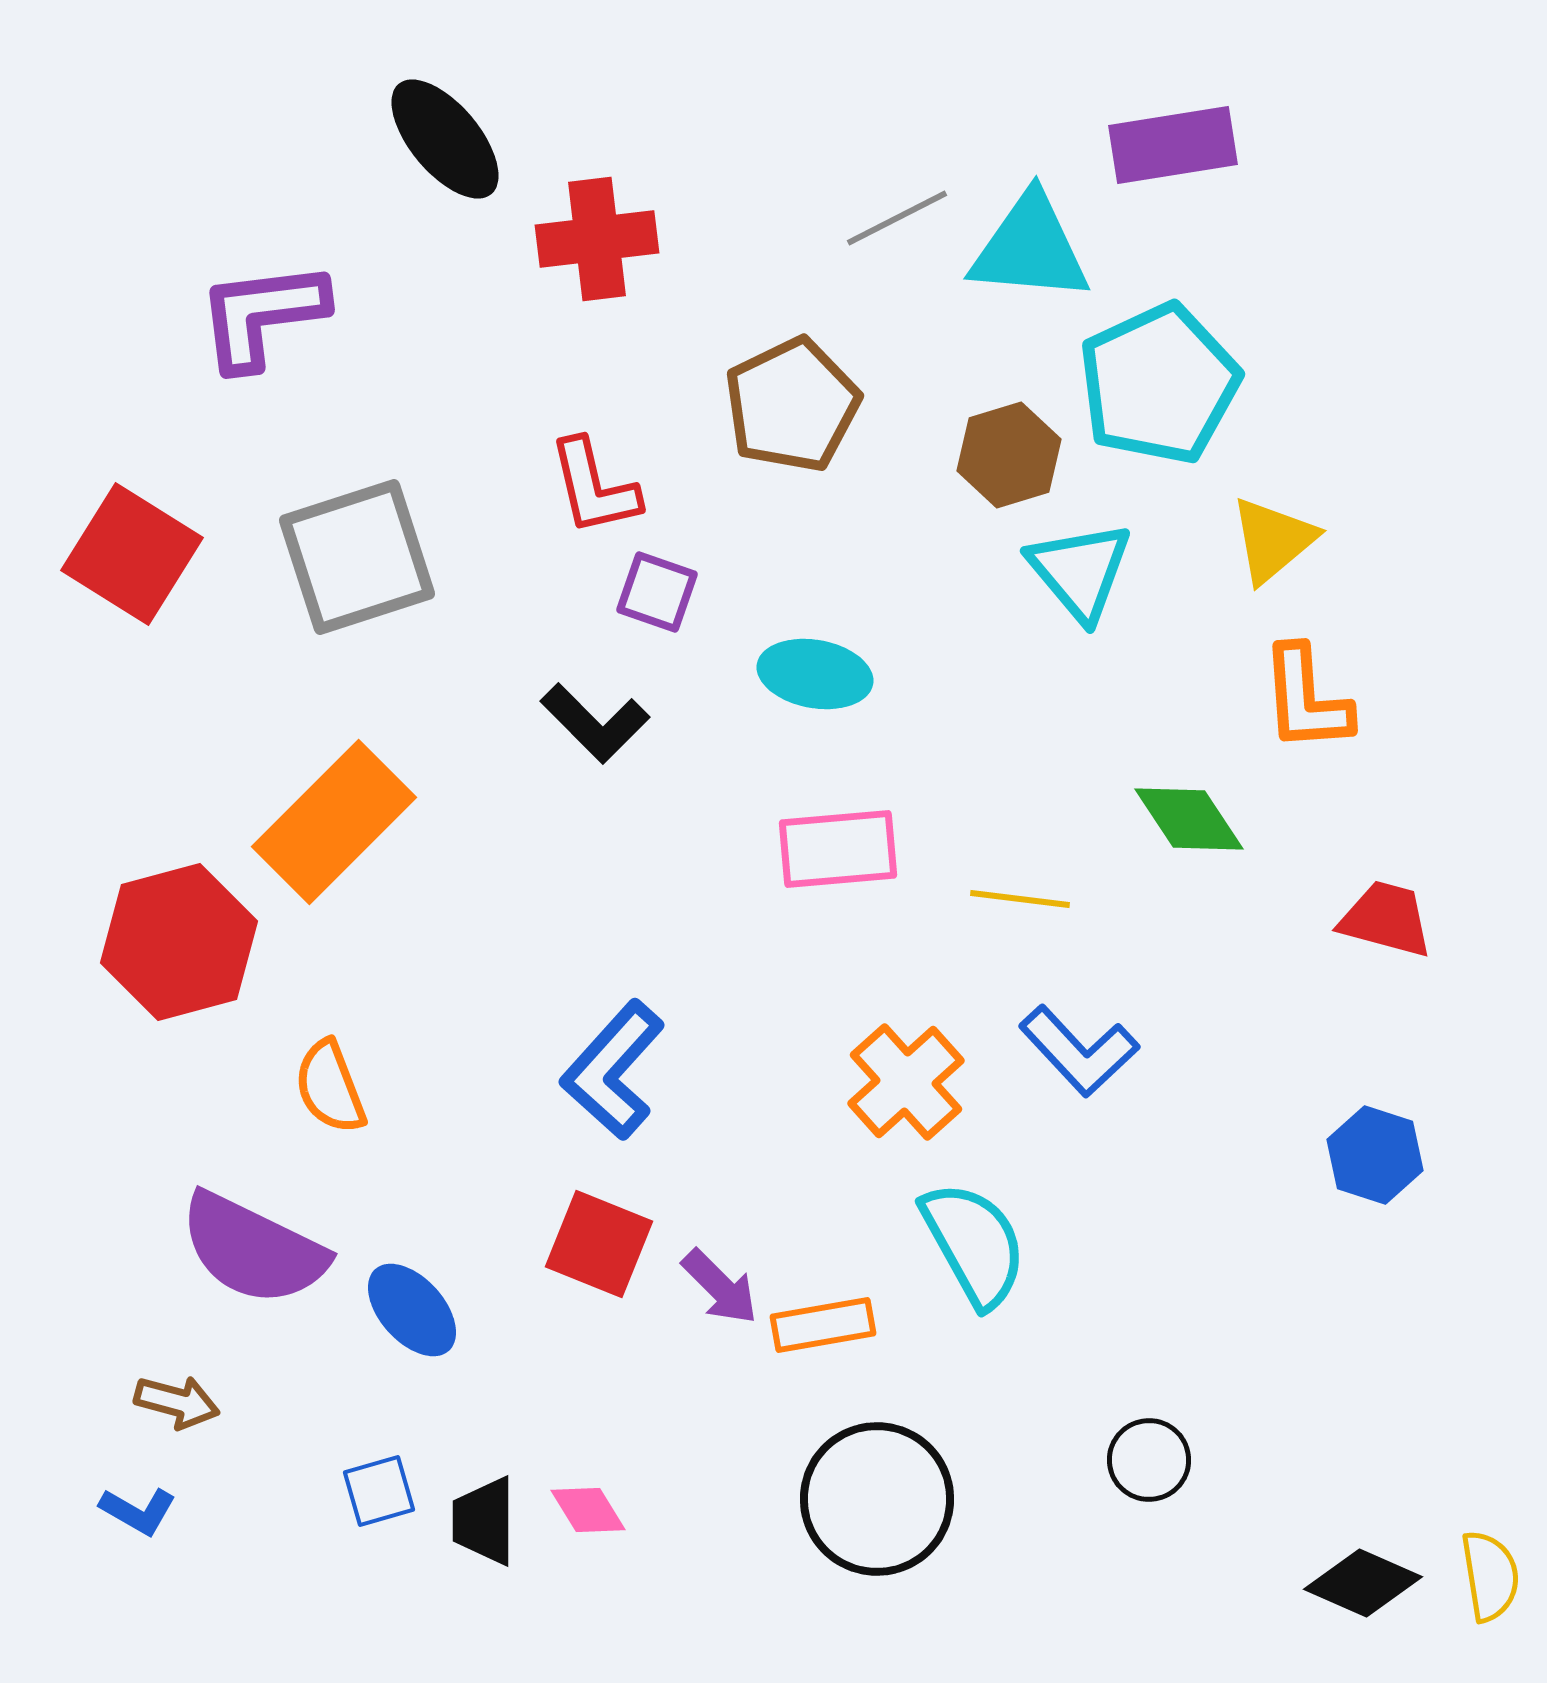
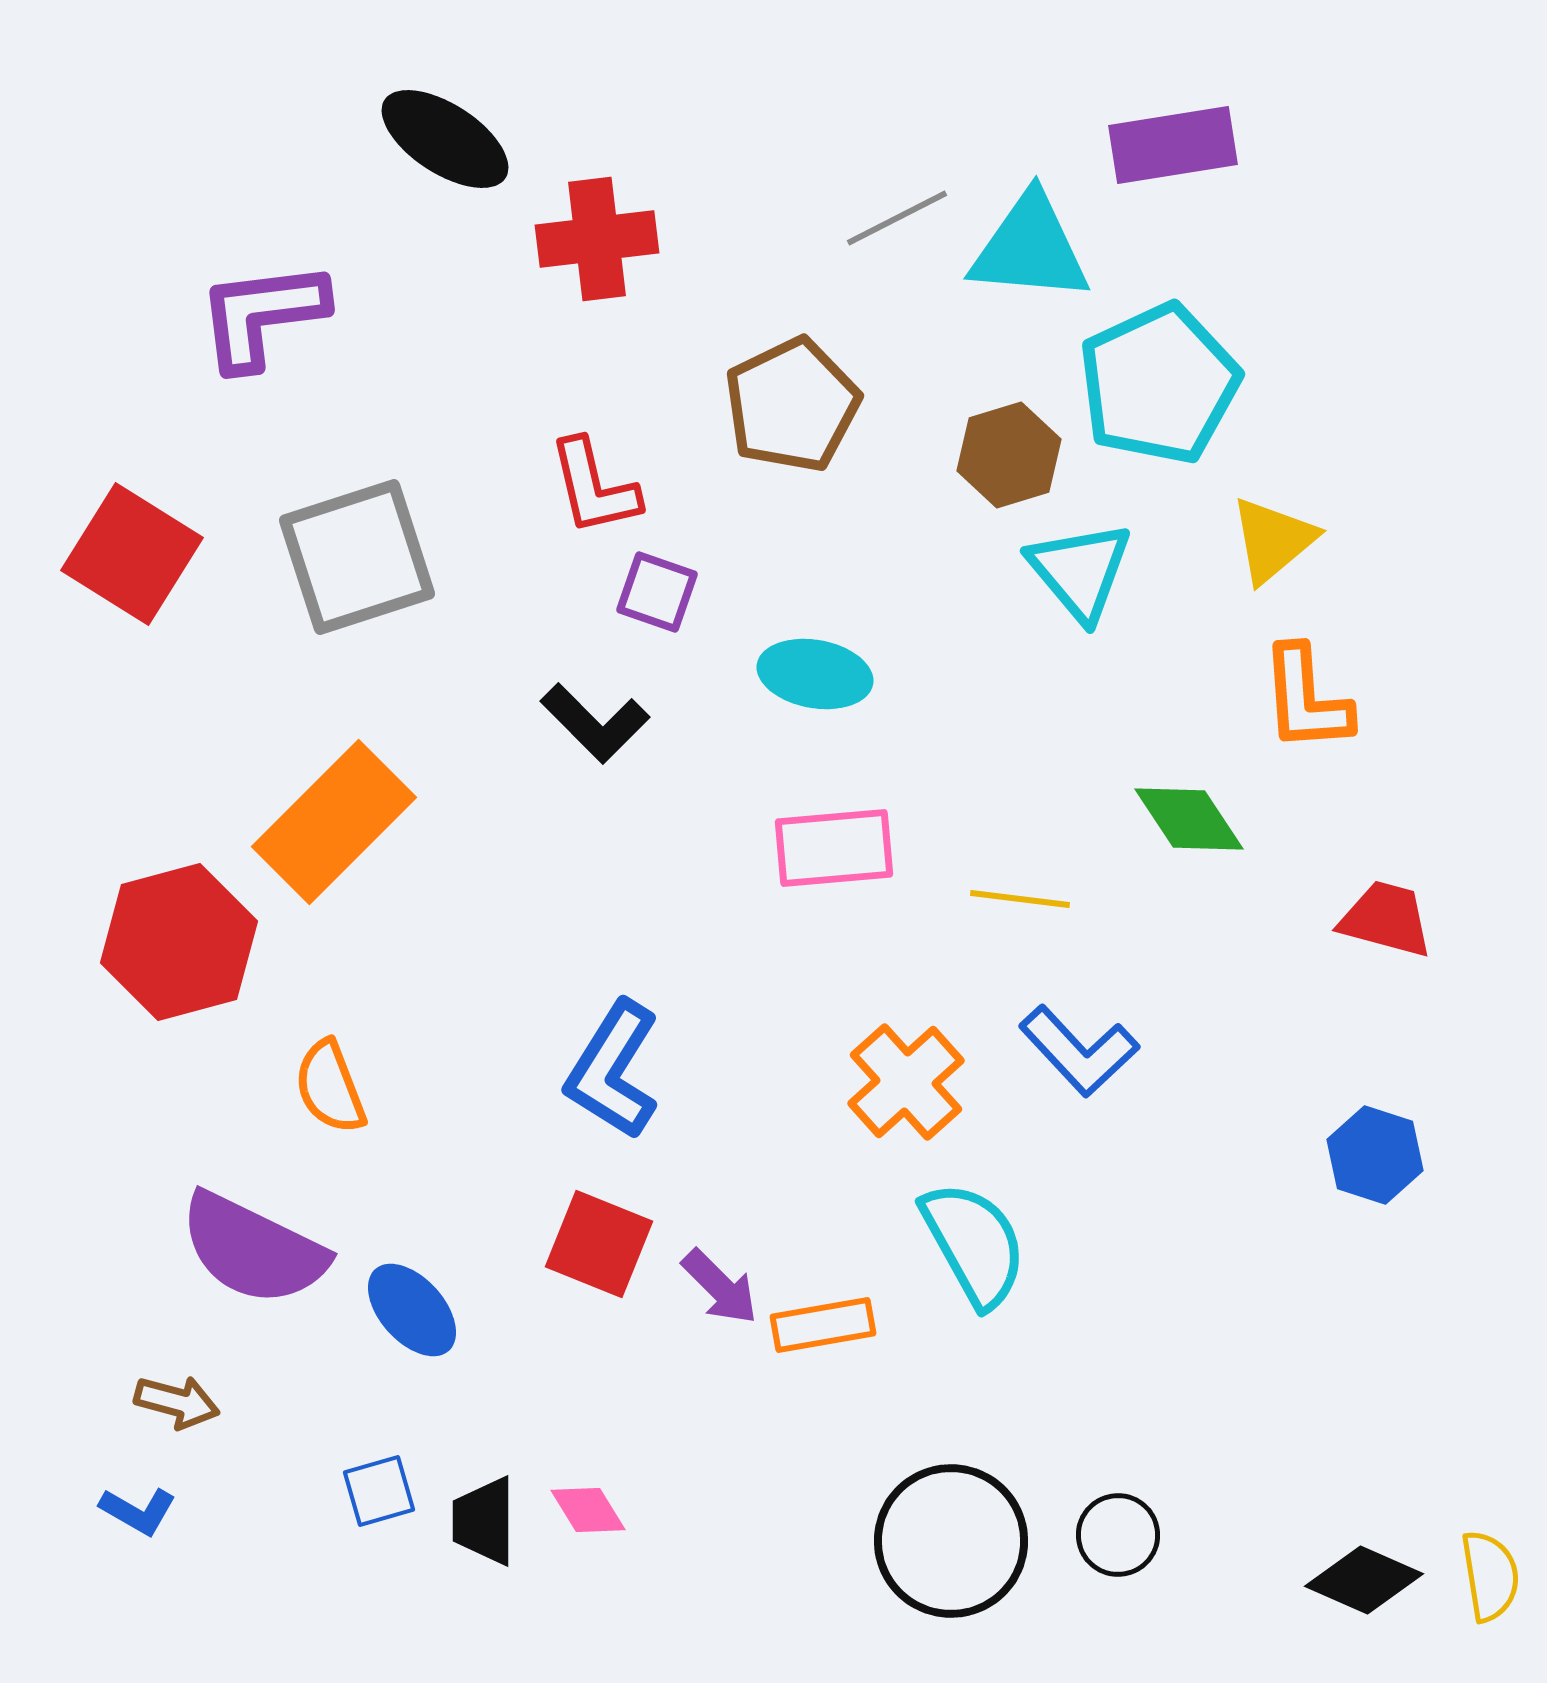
black ellipse at (445, 139): rotated 17 degrees counterclockwise
pink rectangle at (838, 849): moved 4 px left, 1 px up
blue L-shape at (613, 1070): rotated 10 degrees counterclockwise
black circle at (1149, 1460): moved 31 px left, 75 px down
black circle at (877, 1499): moved 74 px right, 42 px down
black diamond at (1363, 1583): moved 1 px right, 3 px up
